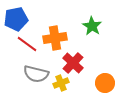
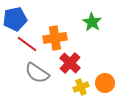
blue pentagon: moved 1 px left
green star: moved 4 px up
red cross: moved 3 px left
gray semicircle: moved 1 px right, 1 px up; rotated 20 degrees clockwise
yellow cross: moved 20 px right, 4 px down
